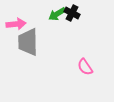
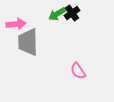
black cross: rotated 28 degrees clockwise
pink semicircle: moved 7 px left, 4 px down
